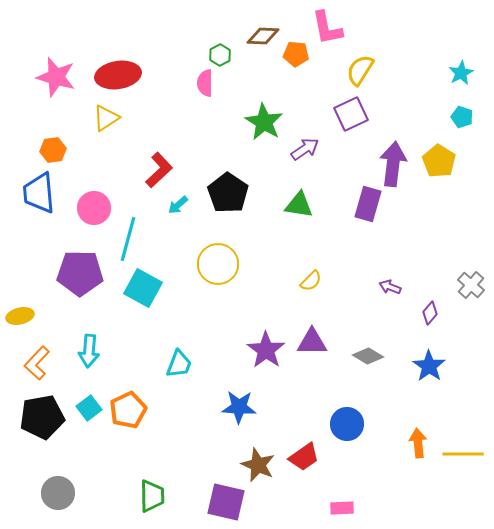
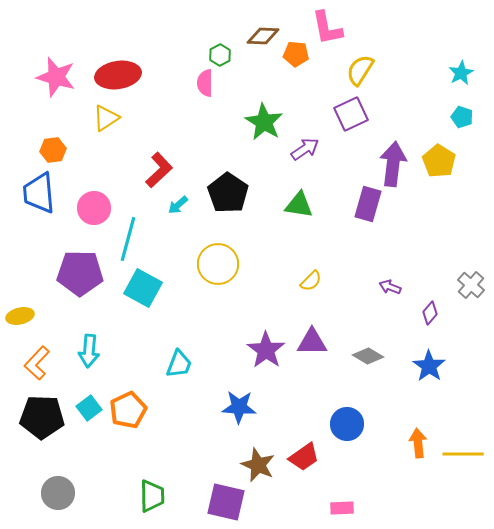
black pentagon at (42, 417): rotated 12 degrees clockwise
